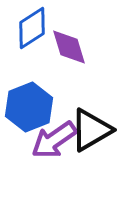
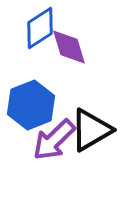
blue diamond: moved 8 px right
blue hexagon: moved 2 px right, 2 px up
purple arrow: rotated 9 degrees counterclockwise
